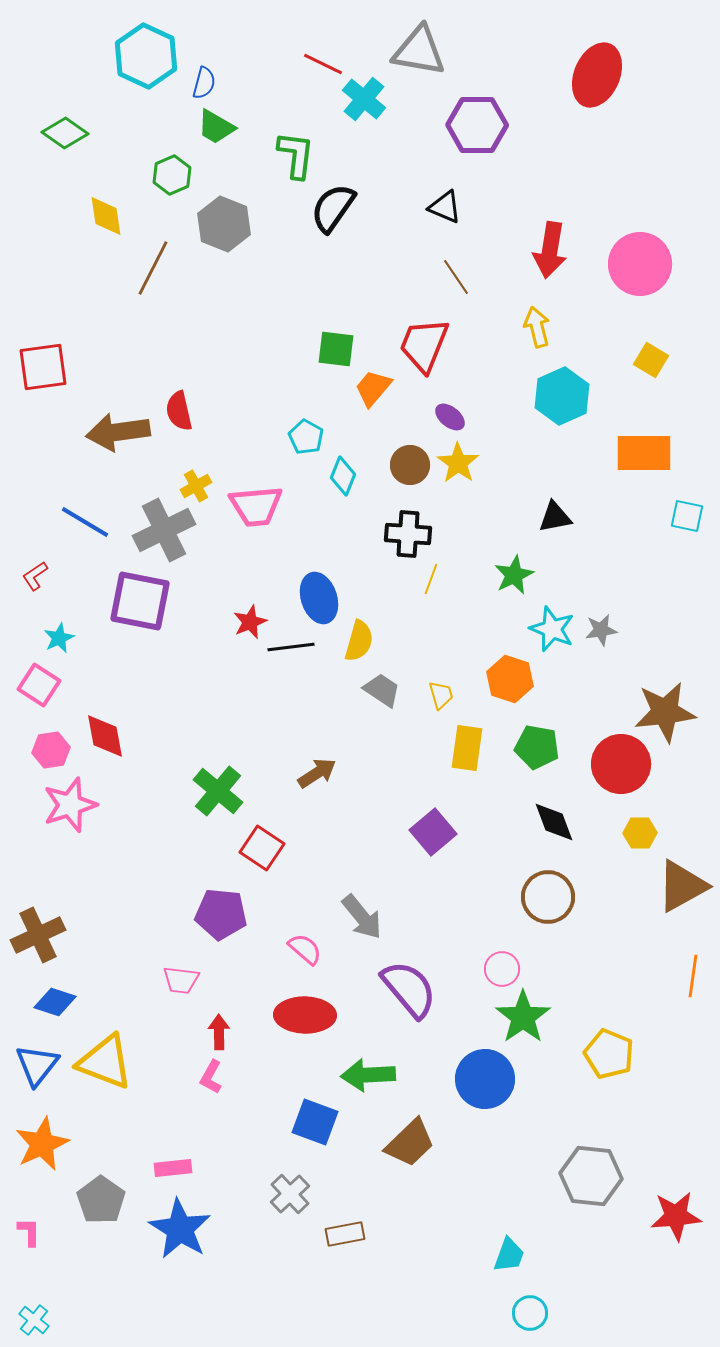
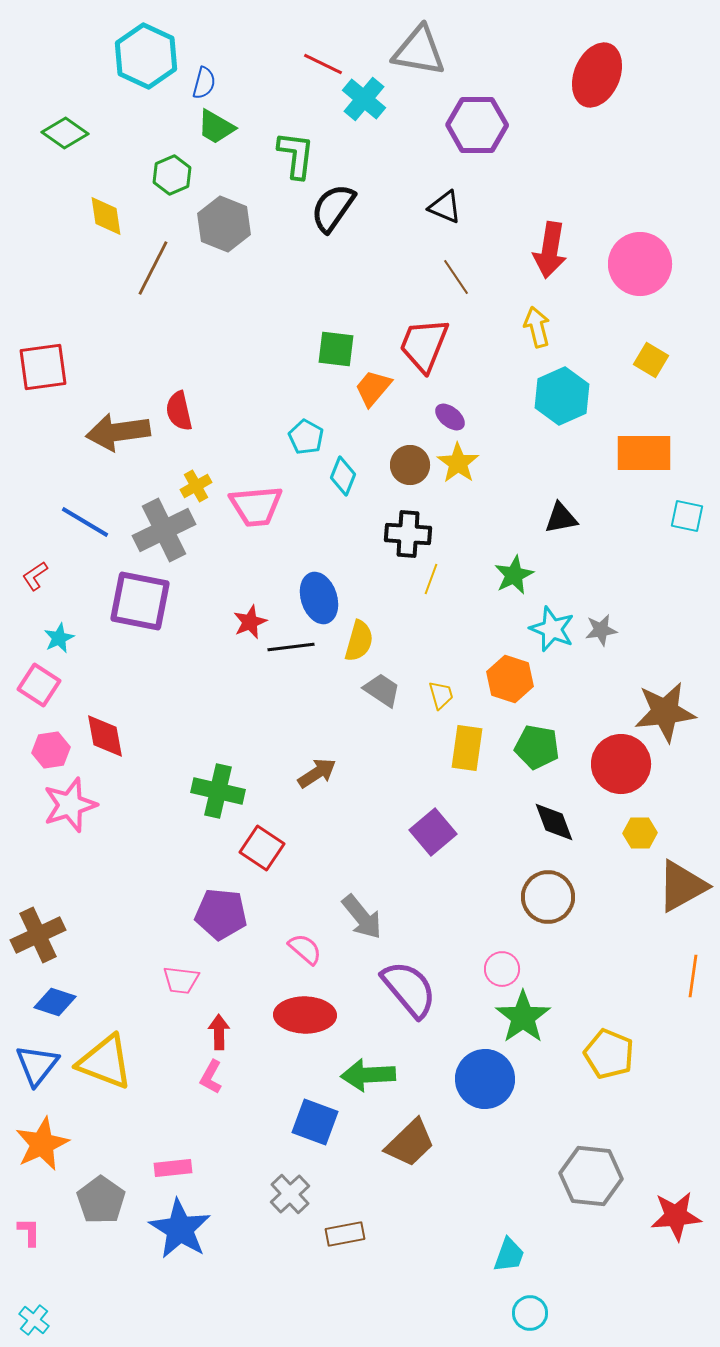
black triangle at (555, 517): moved 6 px right, 1 px down
green cross at (218, 791): rotated 27 degrees counterclockwise
